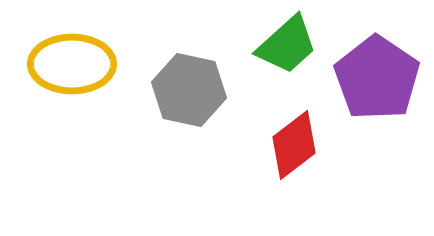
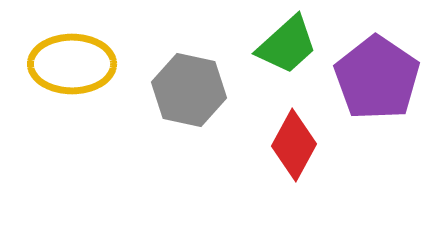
red diamond: rotated 24 degrees counterclockwise
